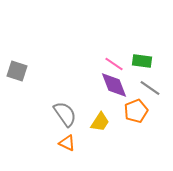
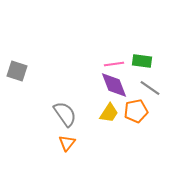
pink line: rotated 42 degrees counterclockwise
orange pentagon: rotated 10 degrees clockwise
yellow trapezoid: moved 9 px right, 9 px up
orange triangle: rotated 42 degrees clockwise
